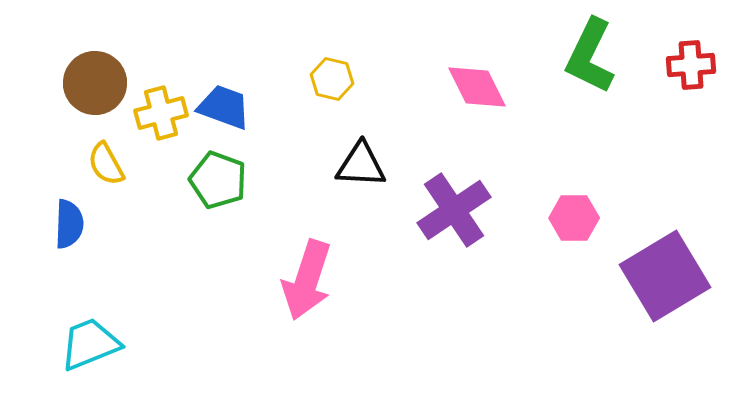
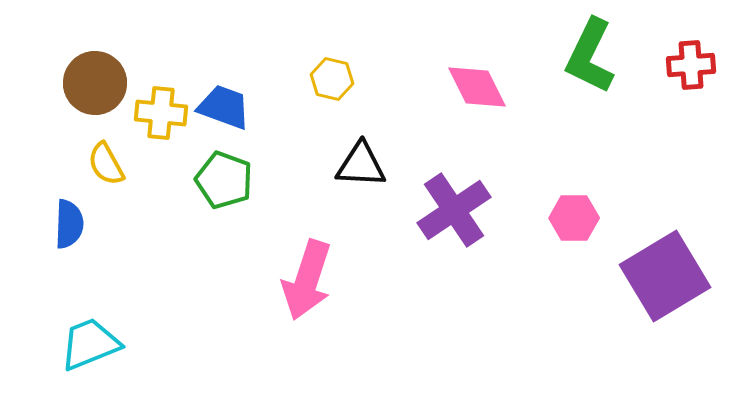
yellow cross: rotated 21 degrees clockwise
green pentagon: moved 6 px right
